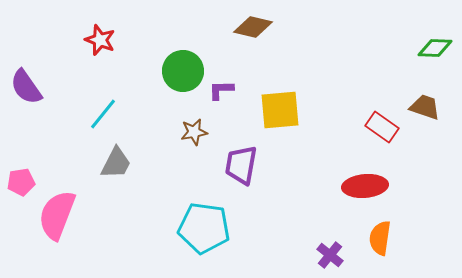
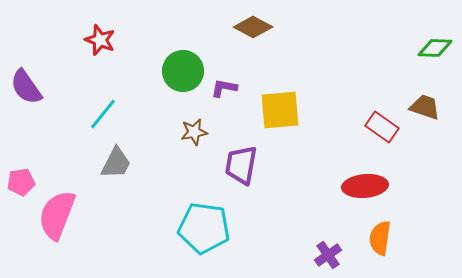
brown diamond: rotated 15 degrees clockwise
purple L-shape: moved 3 px right, 2 px up; rotated 12 degrees clockwise
purple cross: moved 2 px left; rotated 16 degrees clockwise
